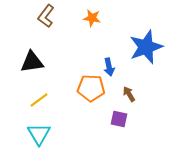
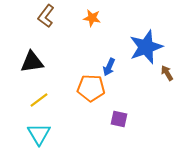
blue arrow: rotated 36 degrees clockwise
brown arrow: moved 38 px right, 21 px up
